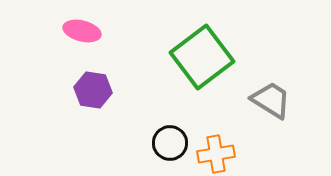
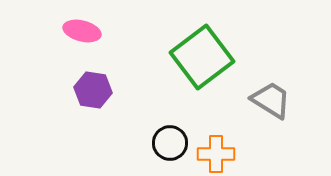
orange cross: rotated 9 degrees clockwise
